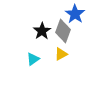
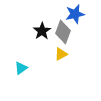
blue star: rotated 24 degrees clockwise
gray diamond: moved 1 px down
cyan triangle: moved 12 px left, 9 px down
